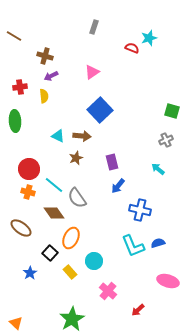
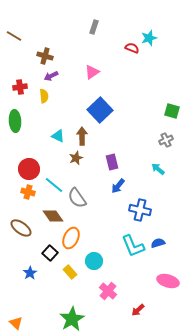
brown arrow: rotated 96 degrees counterclockwise
brown diamond: moved 1 px left, 3 px down
